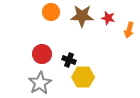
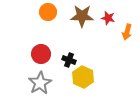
orange circle: moved 3 px left
orange arrow: moved 2 px left, 2 px down
red circle: moved 1 px left
yellow hexagon: rotated 25 degrees clockwise
